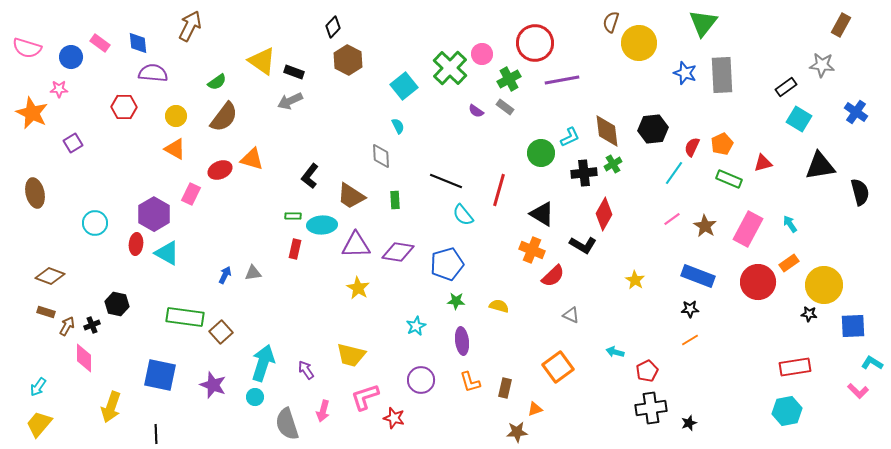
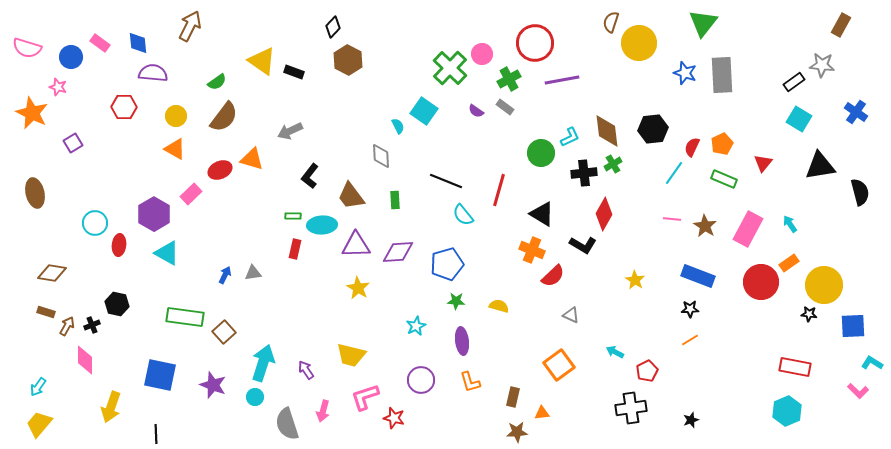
cyan square at (404, 86): moved 20 px right, 25 px down; rotated 16 degrees counterclockwise
black rectangle at (786, 87): moved 8 px right, 5 px up
pink star at (59, 89): moved 1 px left, 2 px up; rotated 18 degrees clockwise
gray arrow at (290, 101): moved 30 px down
red triangle at (763, 163): rotated 36 degrees counterclockwise
green rectangle at (729, 179): moved 5 px left
pink rectangle at (191, 194): rotated 20 degrees clockwise
brown trapezoid at (351, 196): rotated 20 degrees clockwise
pink line at (672, 219): rotated 42 degrees clockwise
red ellipse at (136, 244): moved 17 px left, 1 px down
purple diamond at (398, 252): rotated 12 degrees counterclockwise
brown diamond at (50, 276): moved 2 px right, 3 px up; rotated 12 degrees counterclockwise
red circle at (758, 282): moved 3 px right
brown square at (221, 332): moved 3 px right
cyan arrow at (615, 352): rotated 12 degrees clockwise
pink diamond at (84, 358): moved 1 px right, 2 px down
orange square at (558, 367): moved 1 px right, 2 px up
red rectangle at (795, 367): rotated 20 degrees clockwise
brown rectangle at (505, 388): moved 8 px right, 9 px down
black cross at (651, 408): moved 20 px left
orange triangle at (535, 409): moved 7 px right, 4 px down; rotated 14 degrees clockwise
cyan hexagon at (787, 411): rotated 12 degrees counterclockwise
black star at (689, 423): moved 2 px right, 3 px up
